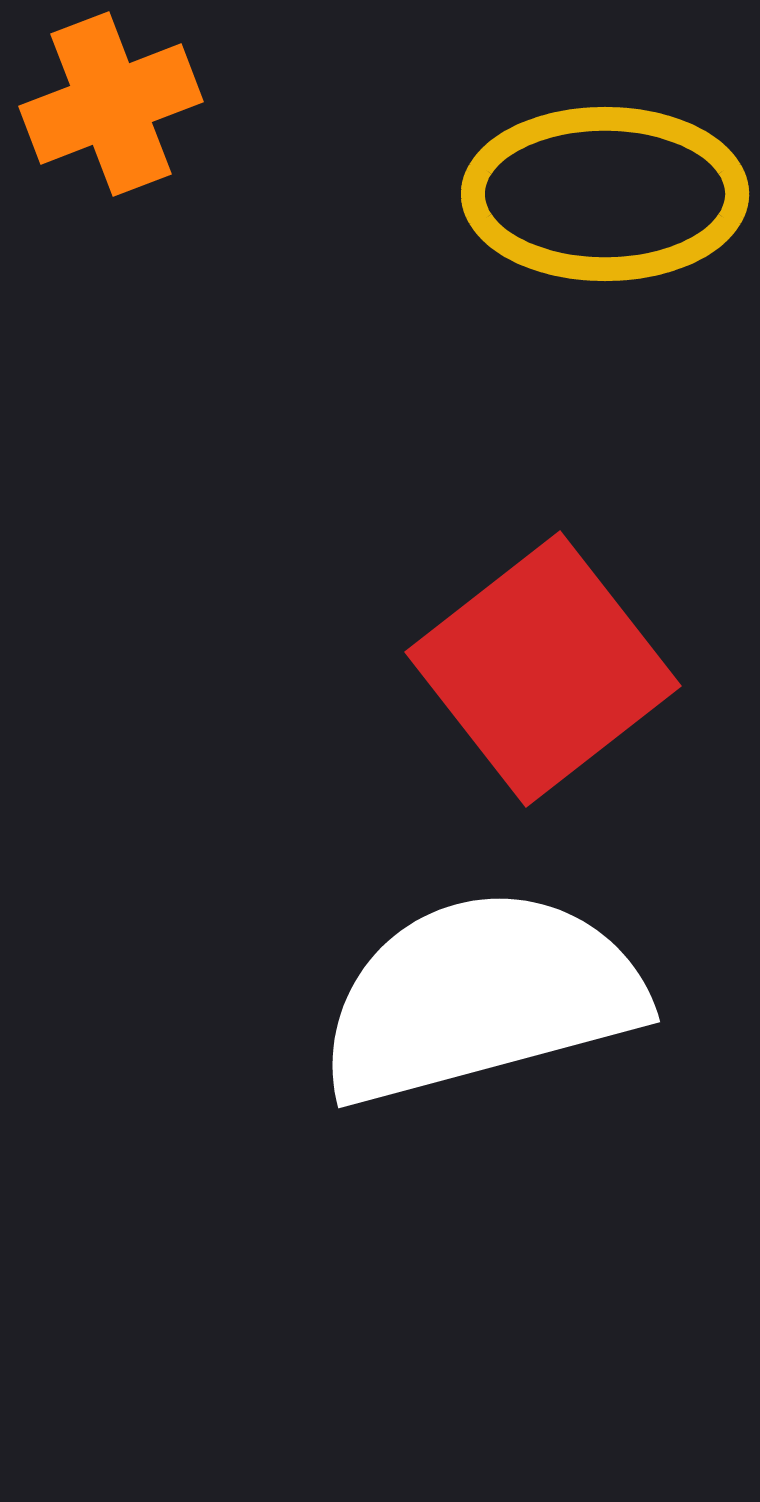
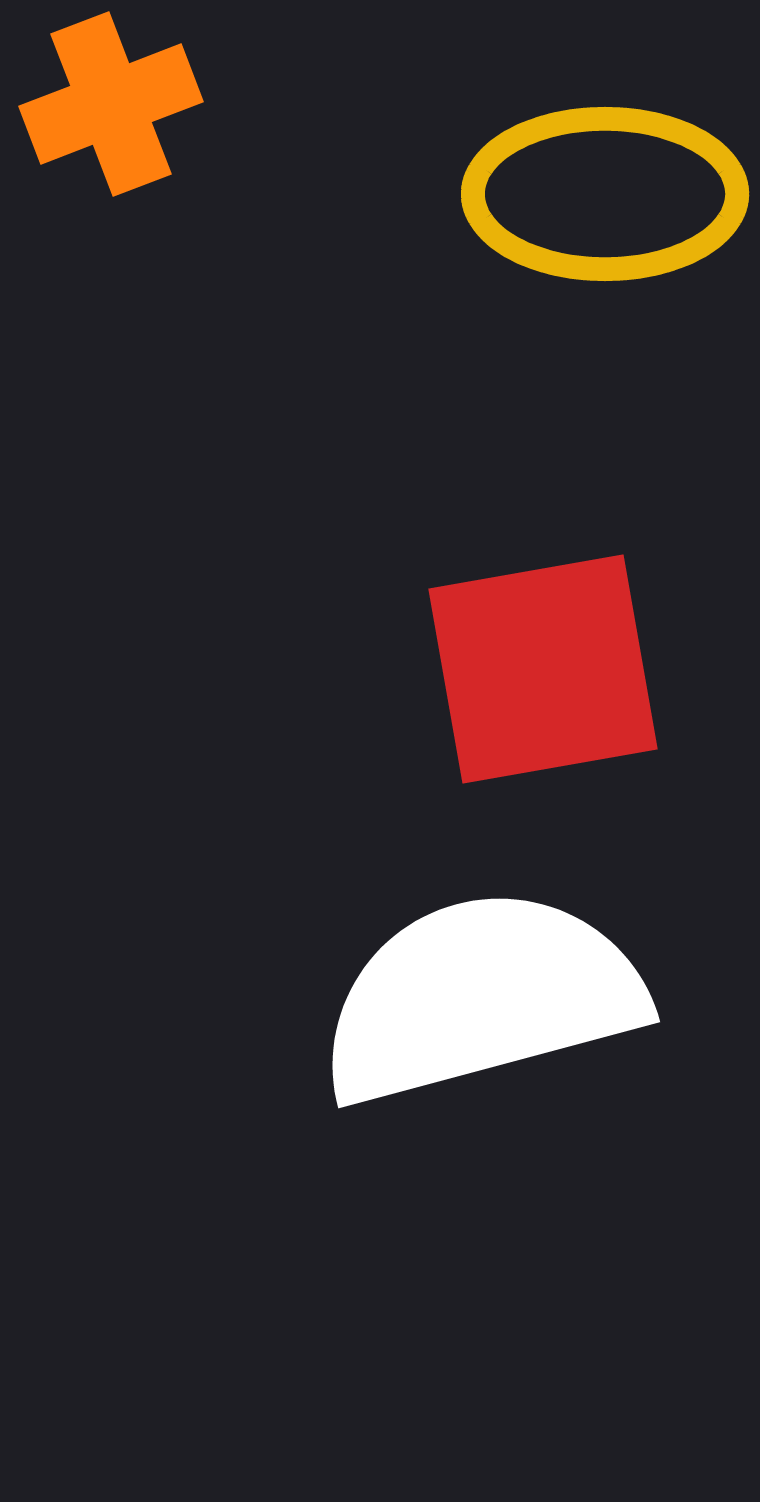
red square: rotated 28 degrees clockwise
